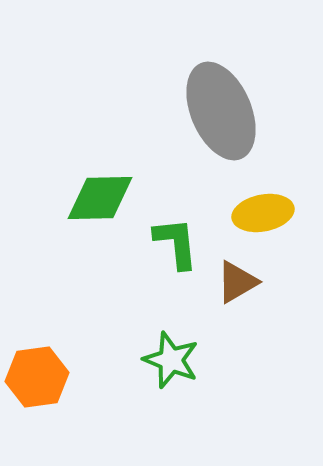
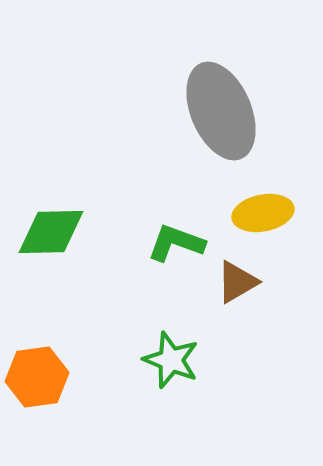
green diamond: moved 49 px left, 34 px down
green L-shape: rotated 64 degrees counterclockwise
